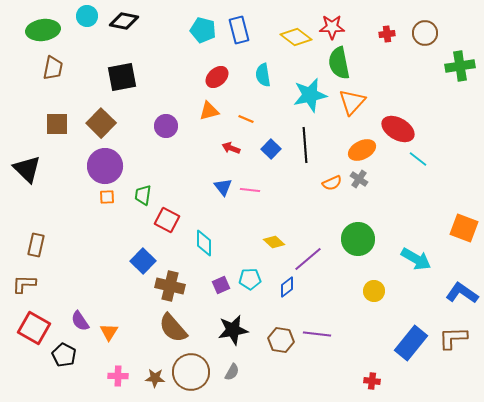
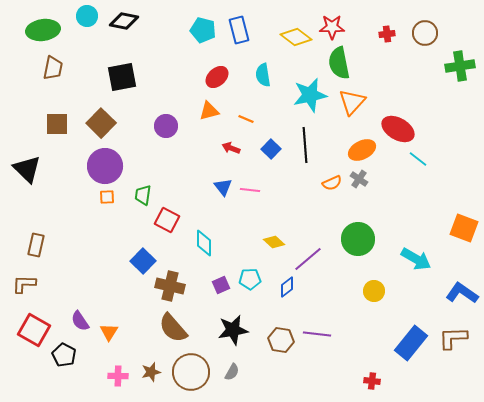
red square at (34, 328): moved 2 px down
brown star at (155, 378): moved 4 px left, 6 px up; rotated 18 degrees counterclockwise
